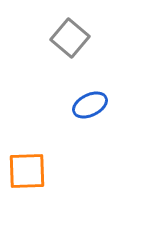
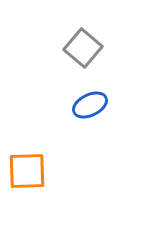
gray square: moved 13 px right, 10 px down
